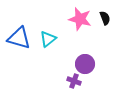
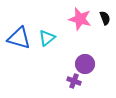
cyan triangle: moved 1 px left, 1 px up
